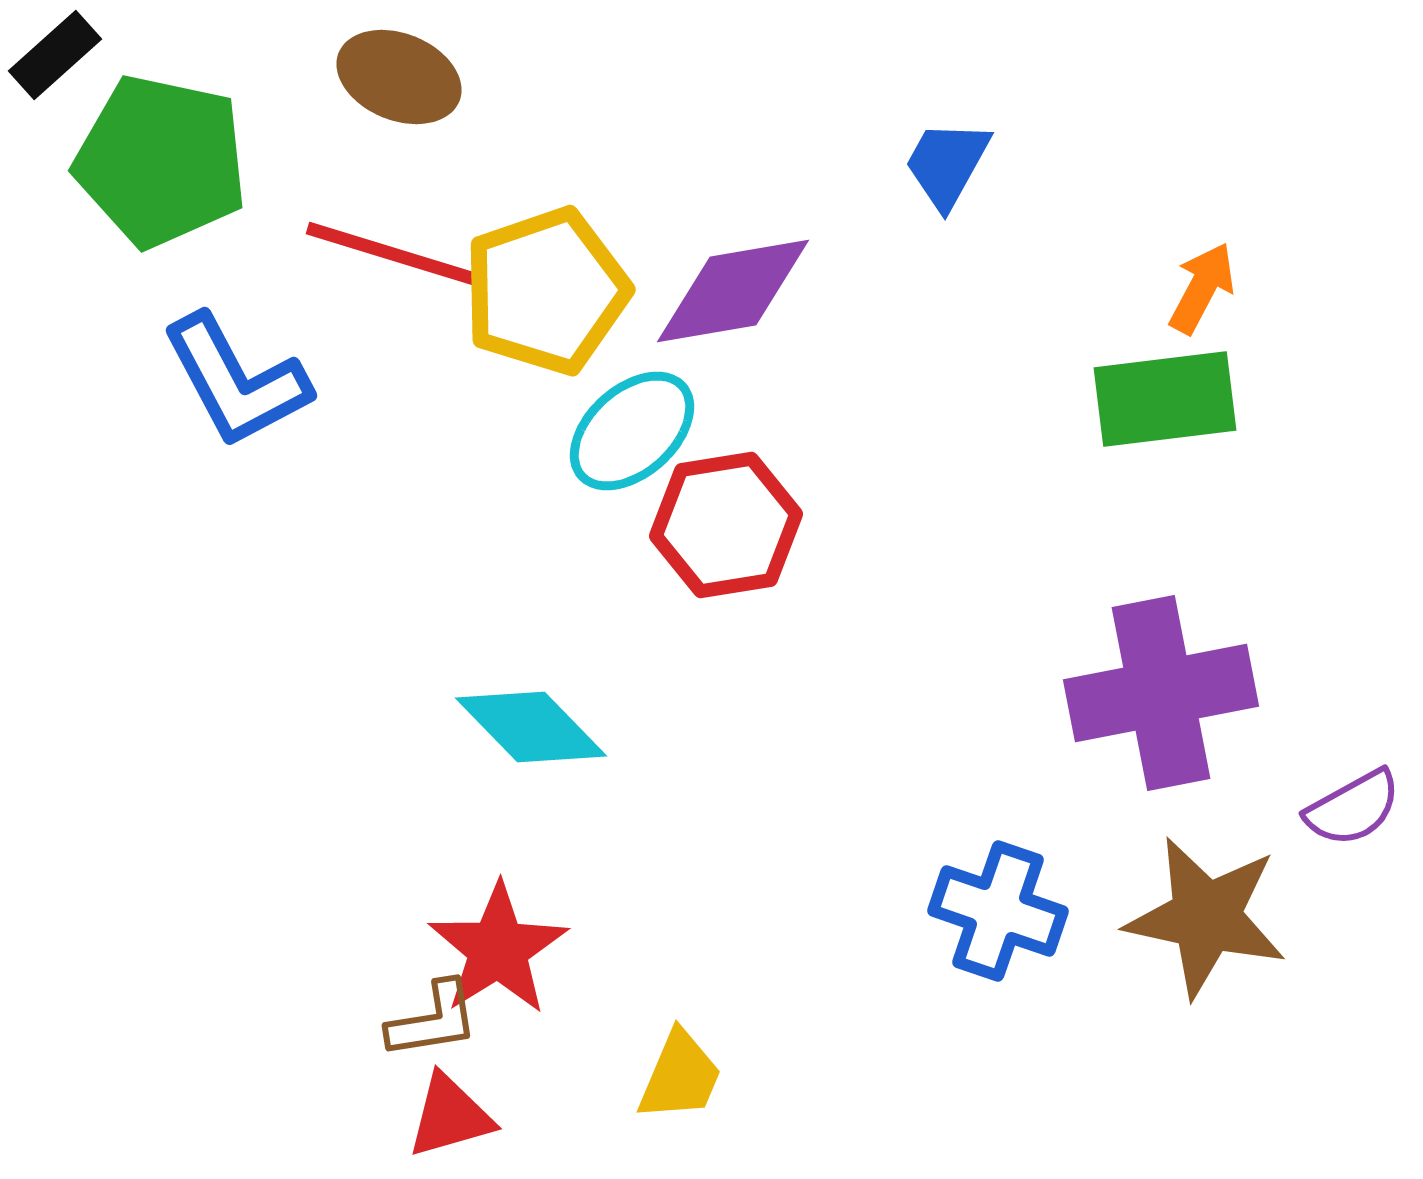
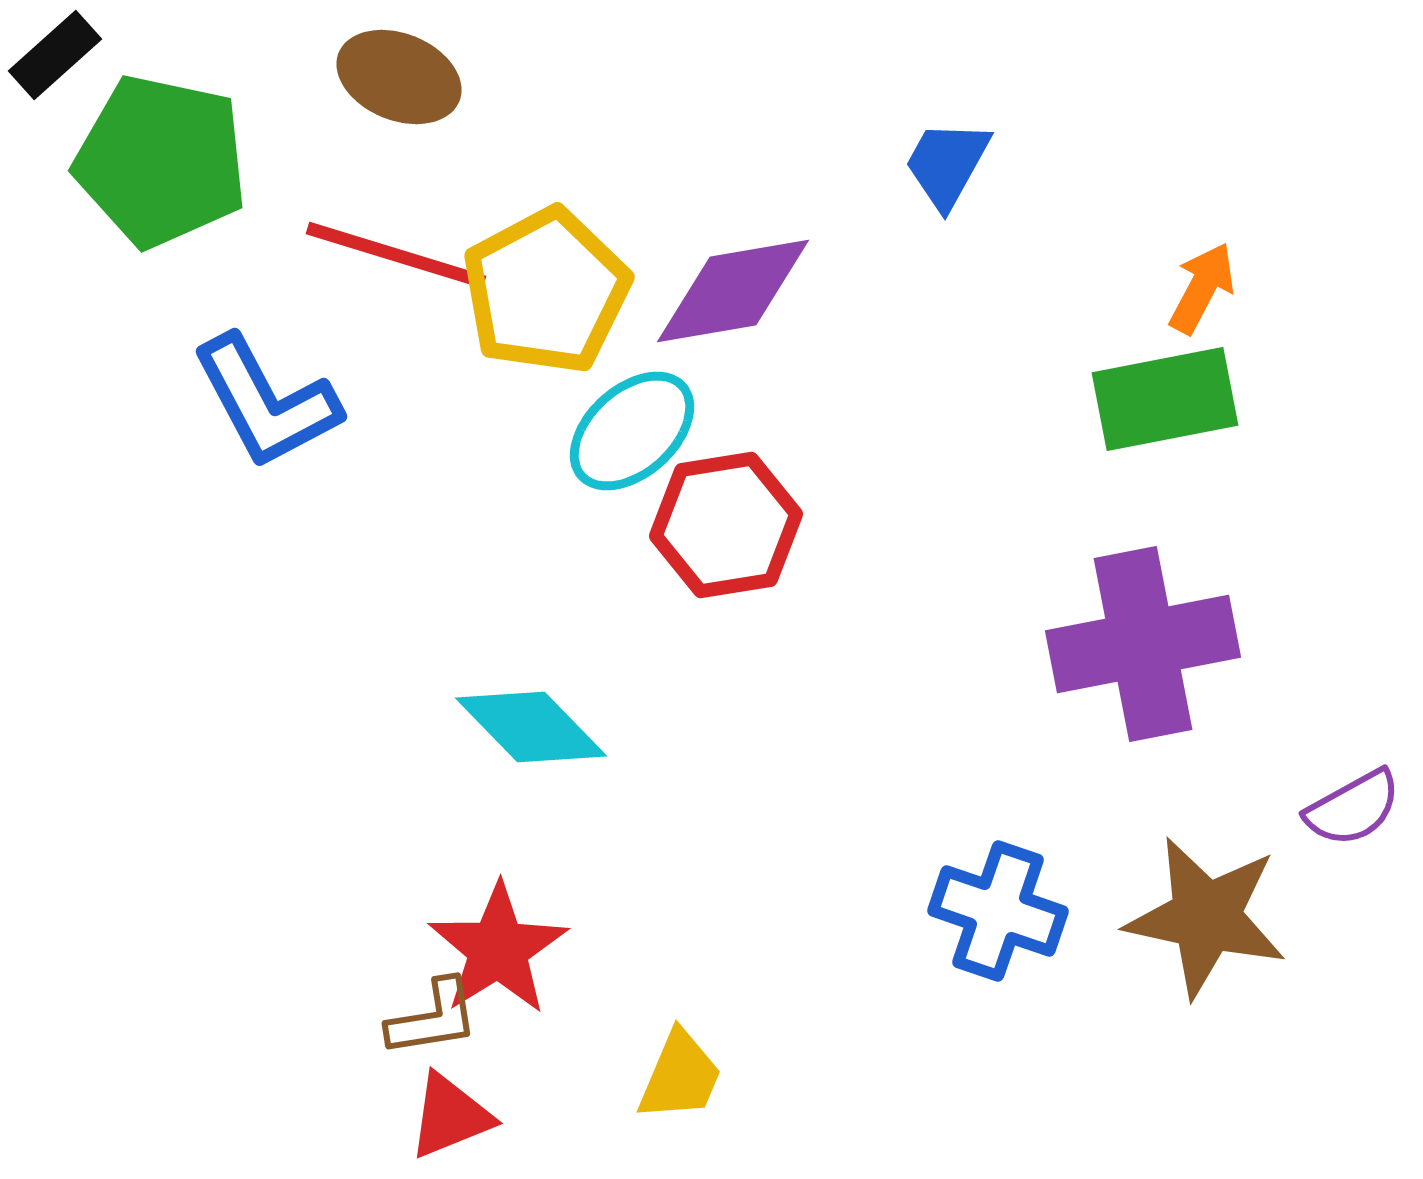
yellow pentagon: rotated 9 degrees counterclockwise
blue L-shape: moved 30 px right, 21 px down
green rectangle: rotated 4 degrees counterclockwise
purple cross: moved 18 px left, 49 px up
brown L-shape: moved 2 px up
red triangle: rotated 6 degrees counterclockwise
